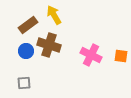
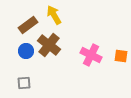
brown cross: rotated 20 degrees clockwise
